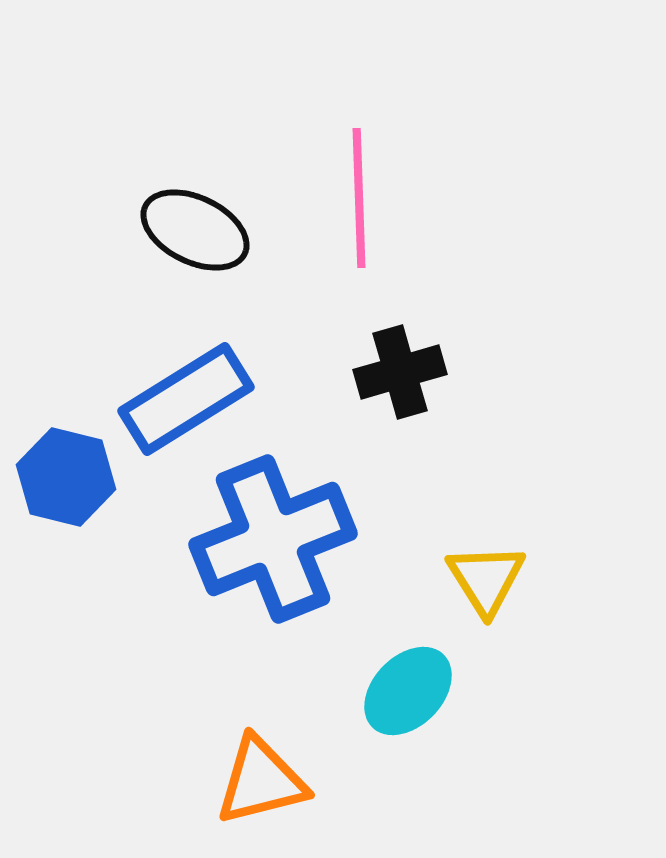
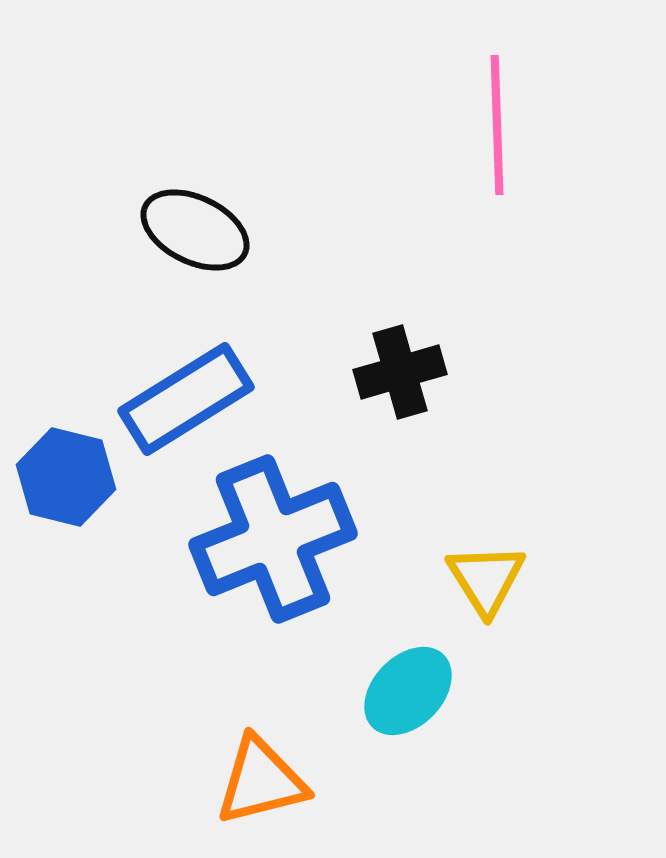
pink line: moved 138 px right, 73 px up
